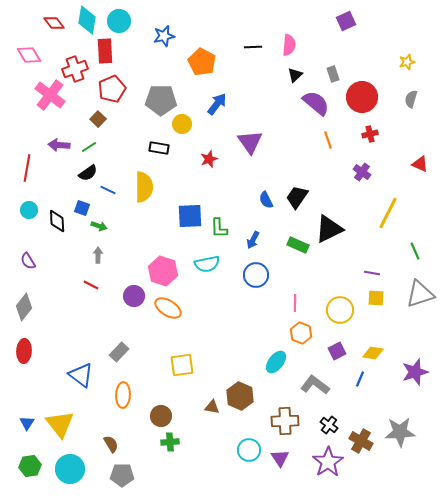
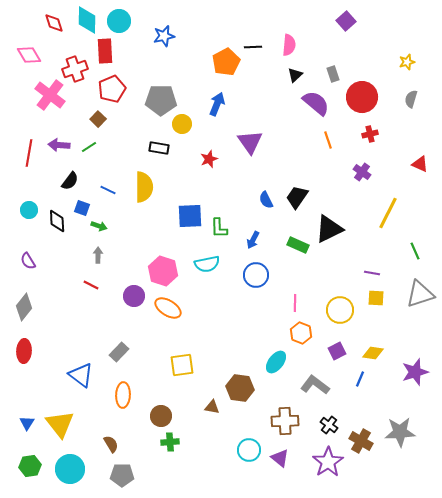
cyan diamond at (87, 20): rotated 8 degrees counterclockwise
purple square at (346, 21): rotated 18 degrees counterclockwise
red diamond at (54, 23): rotated 20 degrees clockwise
orange pentagon at (202, 62): moved 24 px right; rotated 16 degrees clockwise
blue arrow at (217, 104): rotated 15 degrees counterclockwise
red line at (27, 168): moved 2 px right, 15 px up
black semicircle at (88, 173): moved 18 px left, 8 px down; rotated 18 degrees counterclockwise
brown hexagon at (240, 396): moved 8 px up; rotated 16 degrees counterclockwise
purple triangle at (280, 458): rotated 18 degrees counterclockwise
